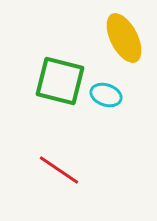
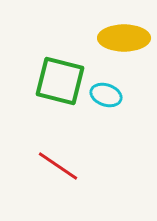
yellow ellipse: rotated 63 degrees counterclockwise
red line: moved 1 px left, 4 px up
